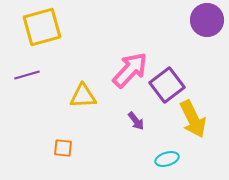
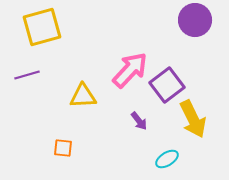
purple circle: moved 12 px left
purple arrow: moved 3 px right
cyan ellipse: rotated 15 degrees counterclockwise
